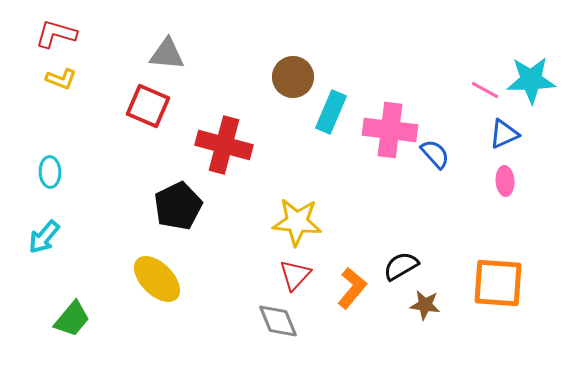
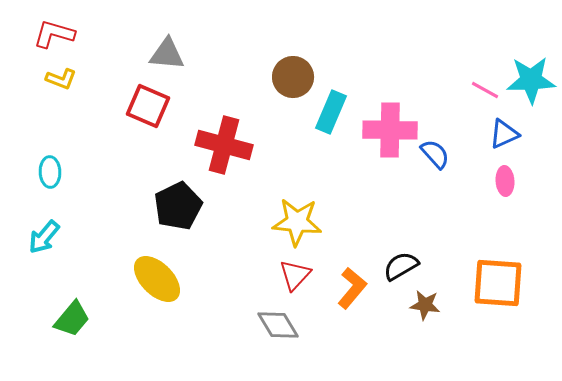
red L-shape: moved 2 px left
pink cross: rotated 6 degrees counterclockwise
gray diamond: moved 4 px down; rotated 9 degrees counterclockwise
